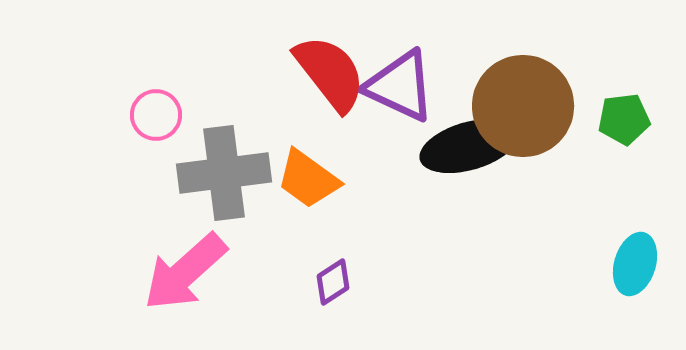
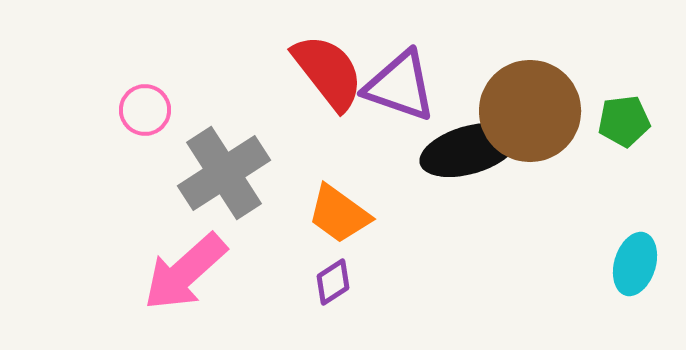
red semicircle: moved 2 px left, 1 px up
purple triangle: rotated 6 degrees counterclockwise
brown circle: moved 7 px right, 5 px down
pink circle: moved 11 px left, 5 px up
green pentagon: moved 2 px down
black ellipse: moved 4 px down
gray cross: rotated 26 degrees counterclockwise
orange trapezoid: moved 31 px right, 35 px down
